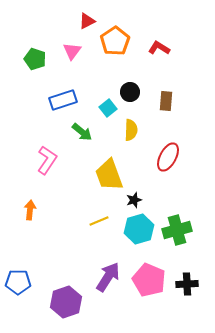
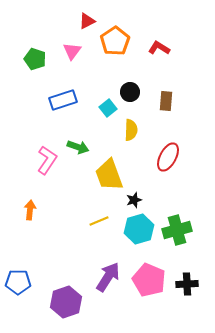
green arrow: moved 4 px left, 15 px down; rotated 20 degrees counterclockwise
